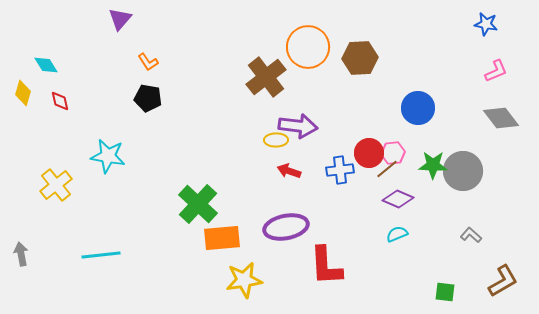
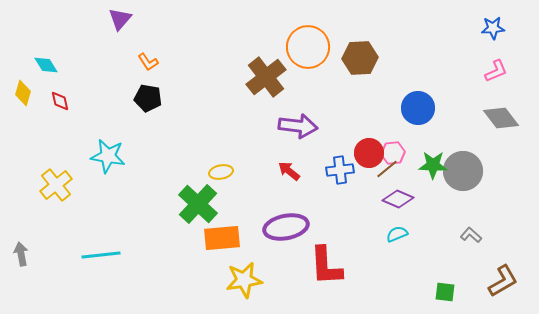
blue star: moved 7 px right, 4 px down; rotated 15 degrees counterclockwise
yellow ellipse: moved 55 px left, 32 px down; rotated 10 degrees counterclockwise
red arrow: rotated 20 degrees clockwise
